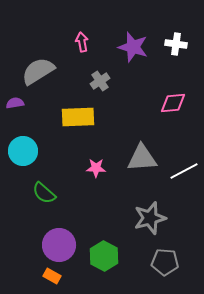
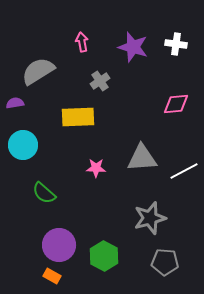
pink diamond: moved 3 px right, 1 px down
cyan circle: moved 6 px up
